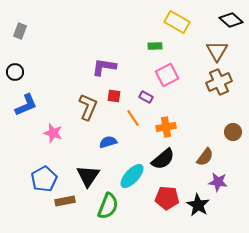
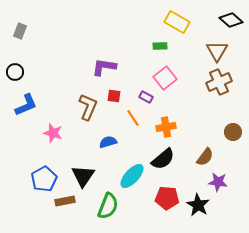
green rectangle: moved 5 px right
pink square: moved 2 px left, 3 px down; rotated 10 degrees counterclockwise
black triangle: moved 5 px left
